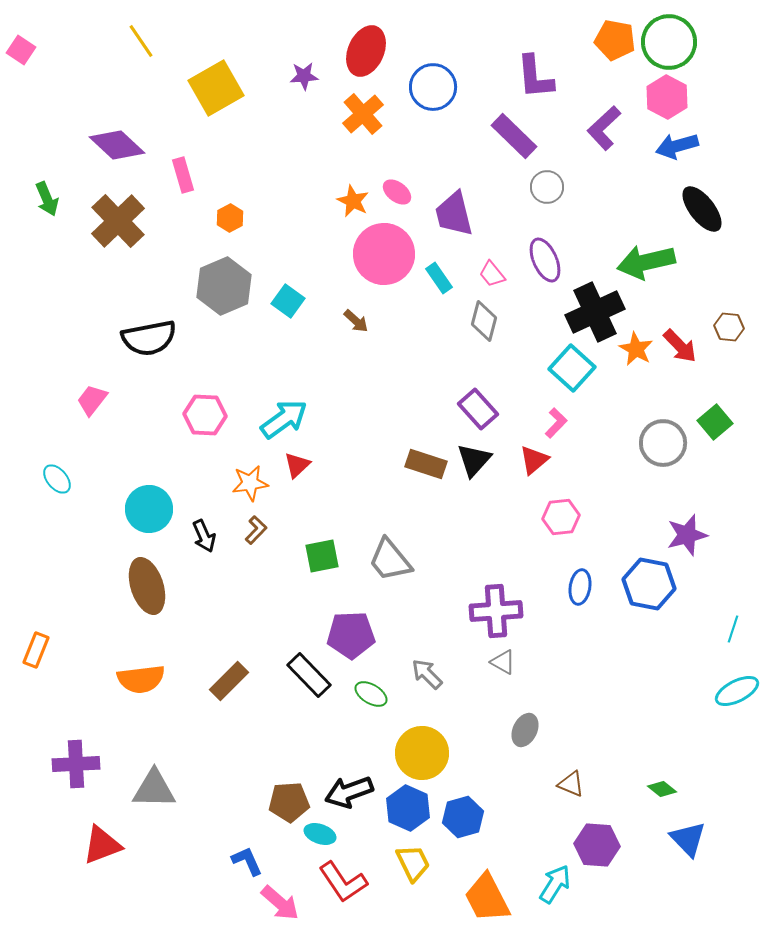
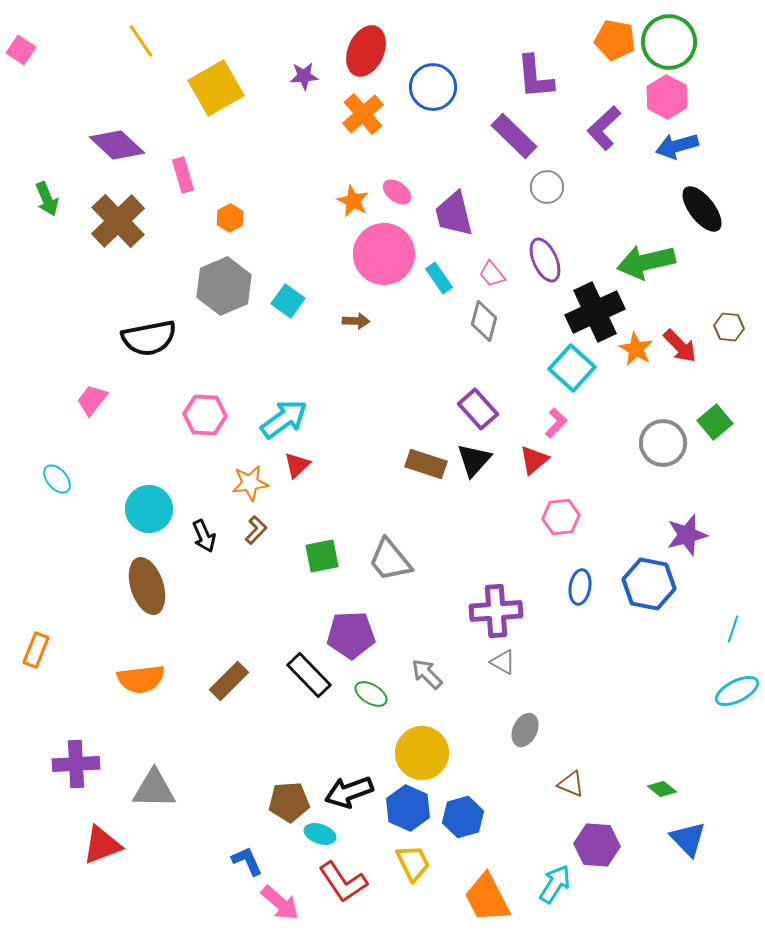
brown arrow at (356, 321): rotated 40 degrees counterclockwise
